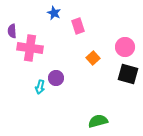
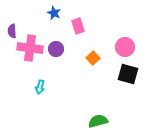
purple circle: moved 29 px up
